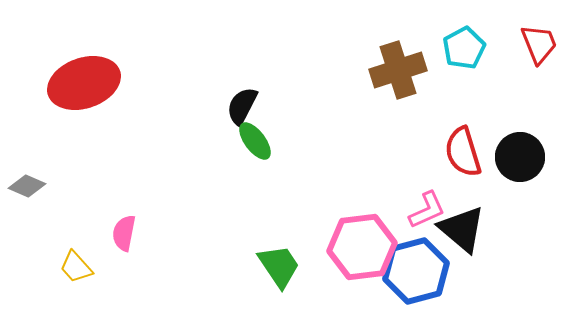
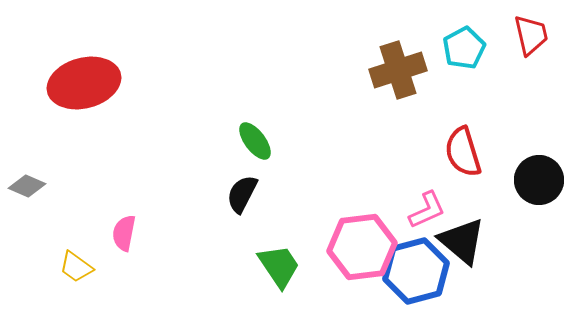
red trapezoid: moved 8 px left, 9 px up; rotated 9 degrees clockwise
red ellipse: rotated 4 degrees clockwise
black semicircle: moved 88 px down
black circle: moved 19 px right, 23 px down
black triangle: moved 12 px down
yellow trapezoid: rotated 12 degrees counterclockwise
